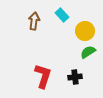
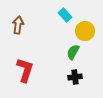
cyan rectangle: moved 3 px right
brown arrow: moved 16 px left, 4 px down
green semicircle: moved 15 px left; rotated 28 degrees counterclockwise
red L-shape: moved 18 px left, 6 px up
